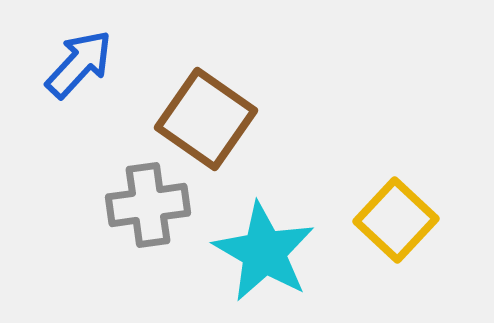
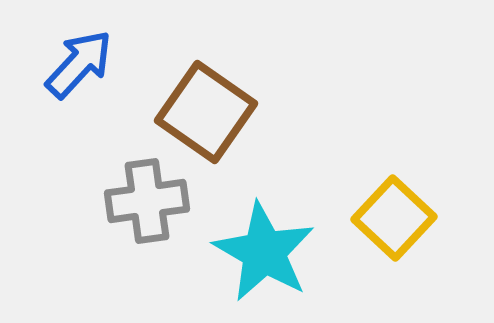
brown square: moved 7 px up
gray cross: moved 1 px left, 4 px up
yellow square: moved 2 px left, 2 px up
